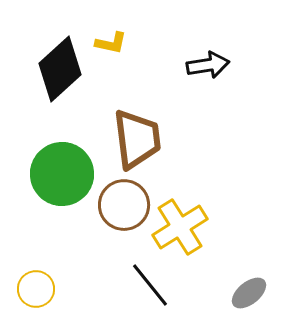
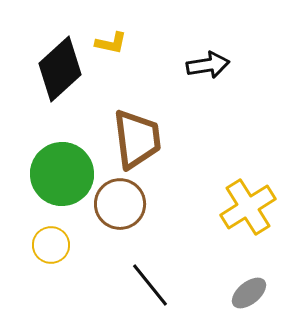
brown circle: moved 4 px left, 1 px up
yellow cross: moved 68 px right, 20 px up
yellow circle: moved 15 px right, 44 px up
